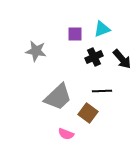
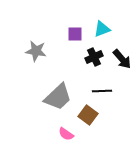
brown square: moved 2 px down
pink semicircle: rotated 14 degrees clockwise
